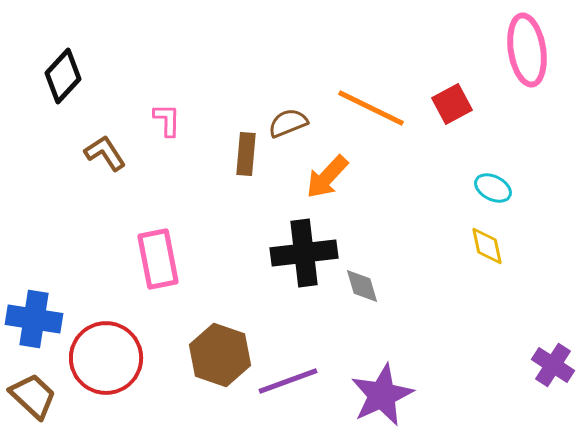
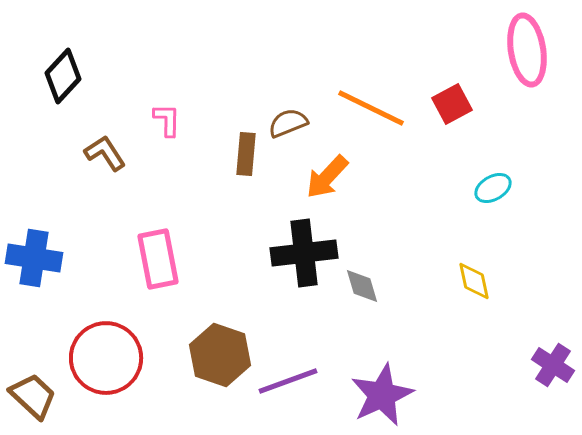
cyan ellipse: rotated 57 degrees counterclockwise
yellow diamond: moved 13 px left, 35 px down
blue cross: moved 61 px up
